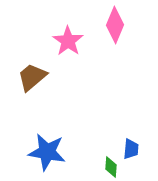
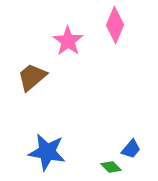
blue trapezoid: rotated 35 degrees clockwise
green diamond: rotated 50 degrees counterclockwise
